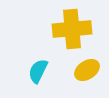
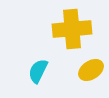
yellow ellipse: moved 4 px right
